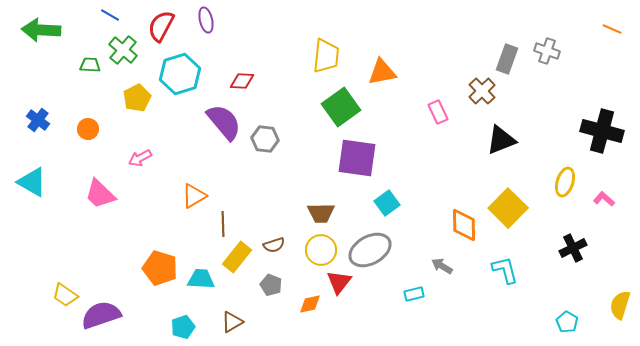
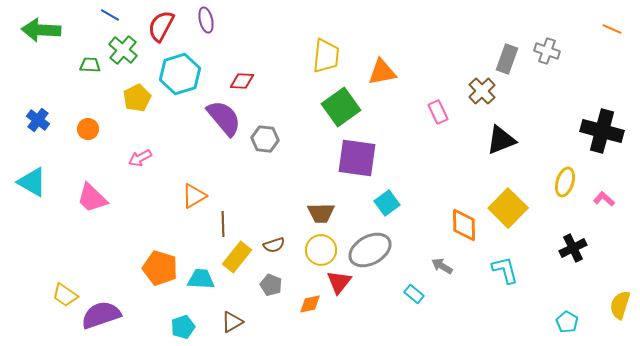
purple semicircle at (224, 122): moved 4 px up
pink trapezoid at (100, 194): moved 8 px left, 4 px down
cyan rectangle at (414, 294): rotated 54 degrees clockwise
